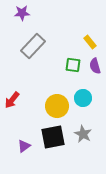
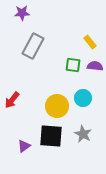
gray rectangle: rotated 15 degrees counterclockwise
purple semicircle: rotated 112 degrees clockwise
black square: moved 2 px left, 1 px up; rotated 15 degrees clockwise
